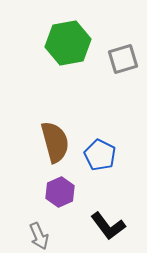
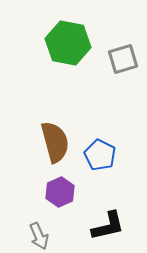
green hexagon: rotated 21 degrees clockwise
black L-shape: rotated 66 degrees counterclockwise
